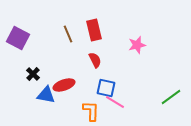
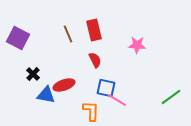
pink star: rotated 18 degrees clockwise
pink line: moved 2 px right, 2 px up
